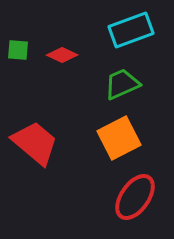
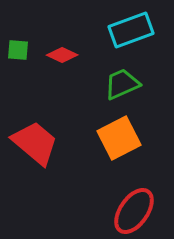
red ellipse: moved 1 px left, 14 px down
